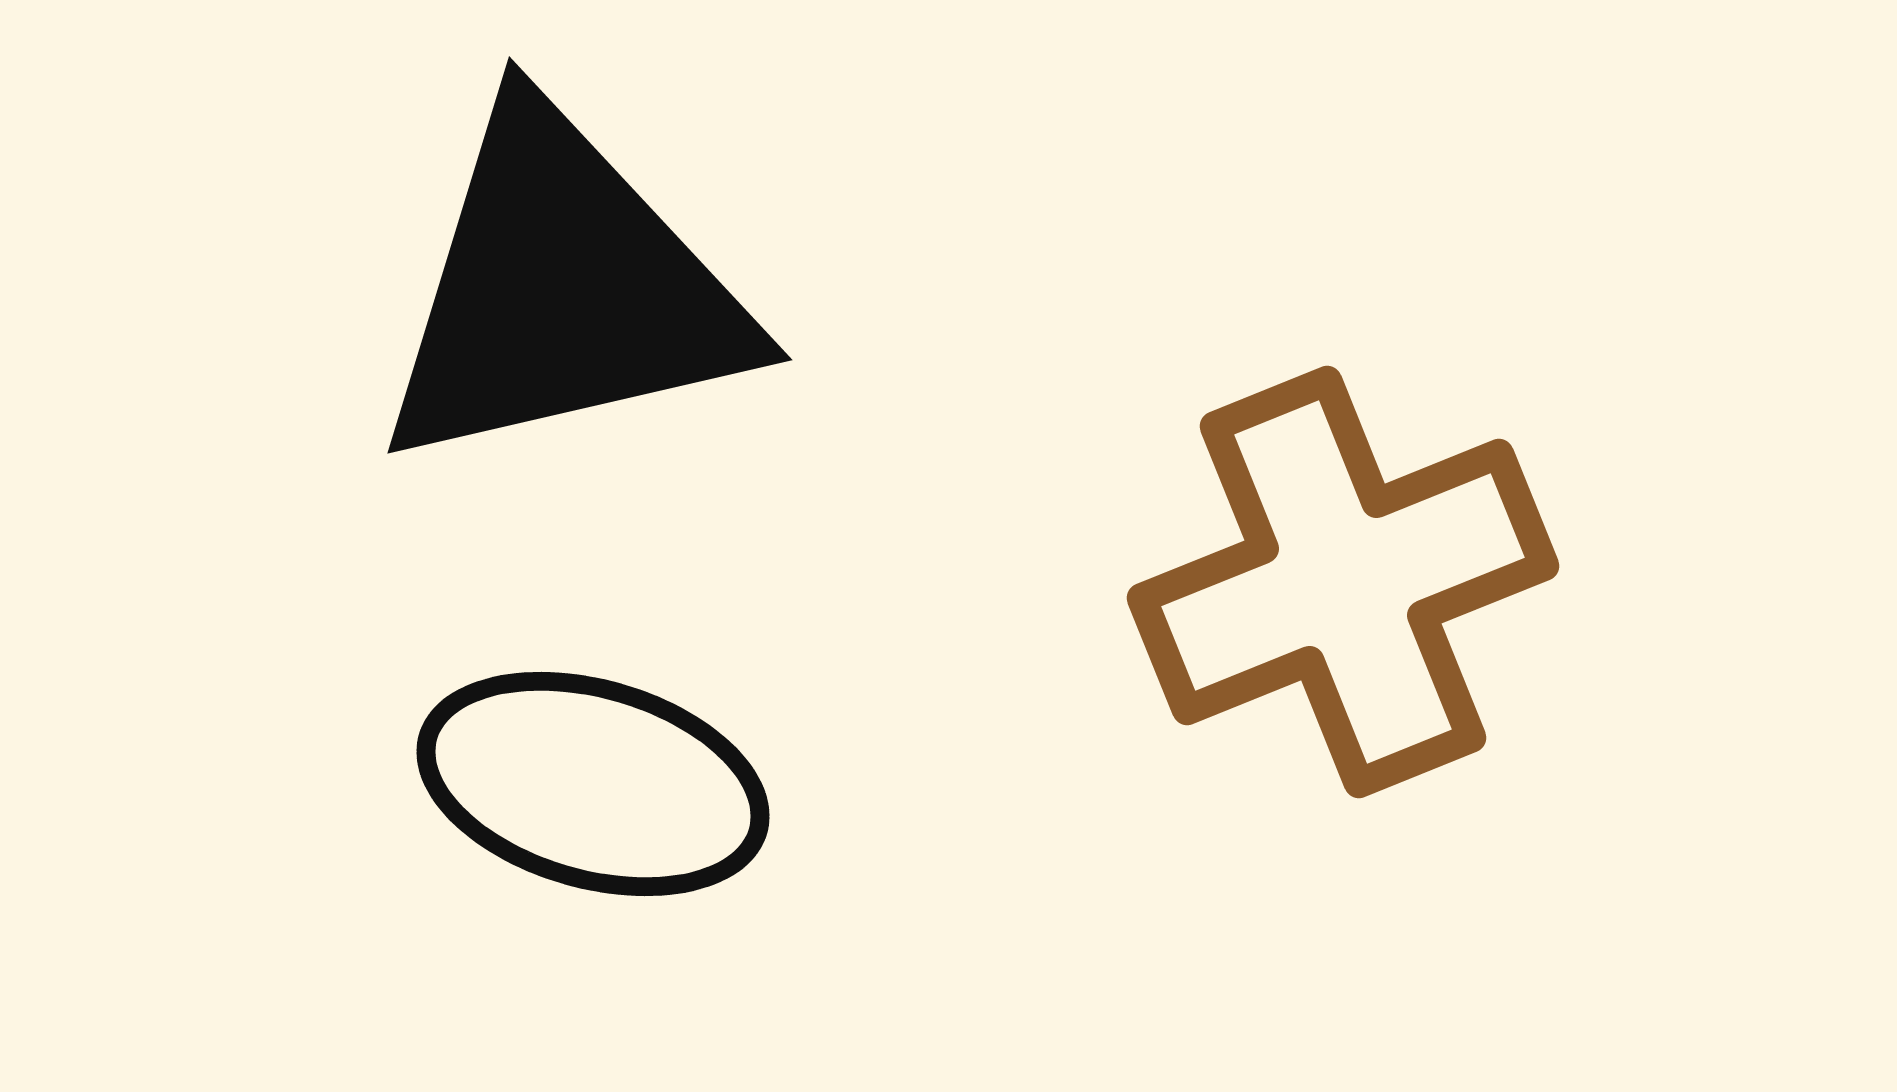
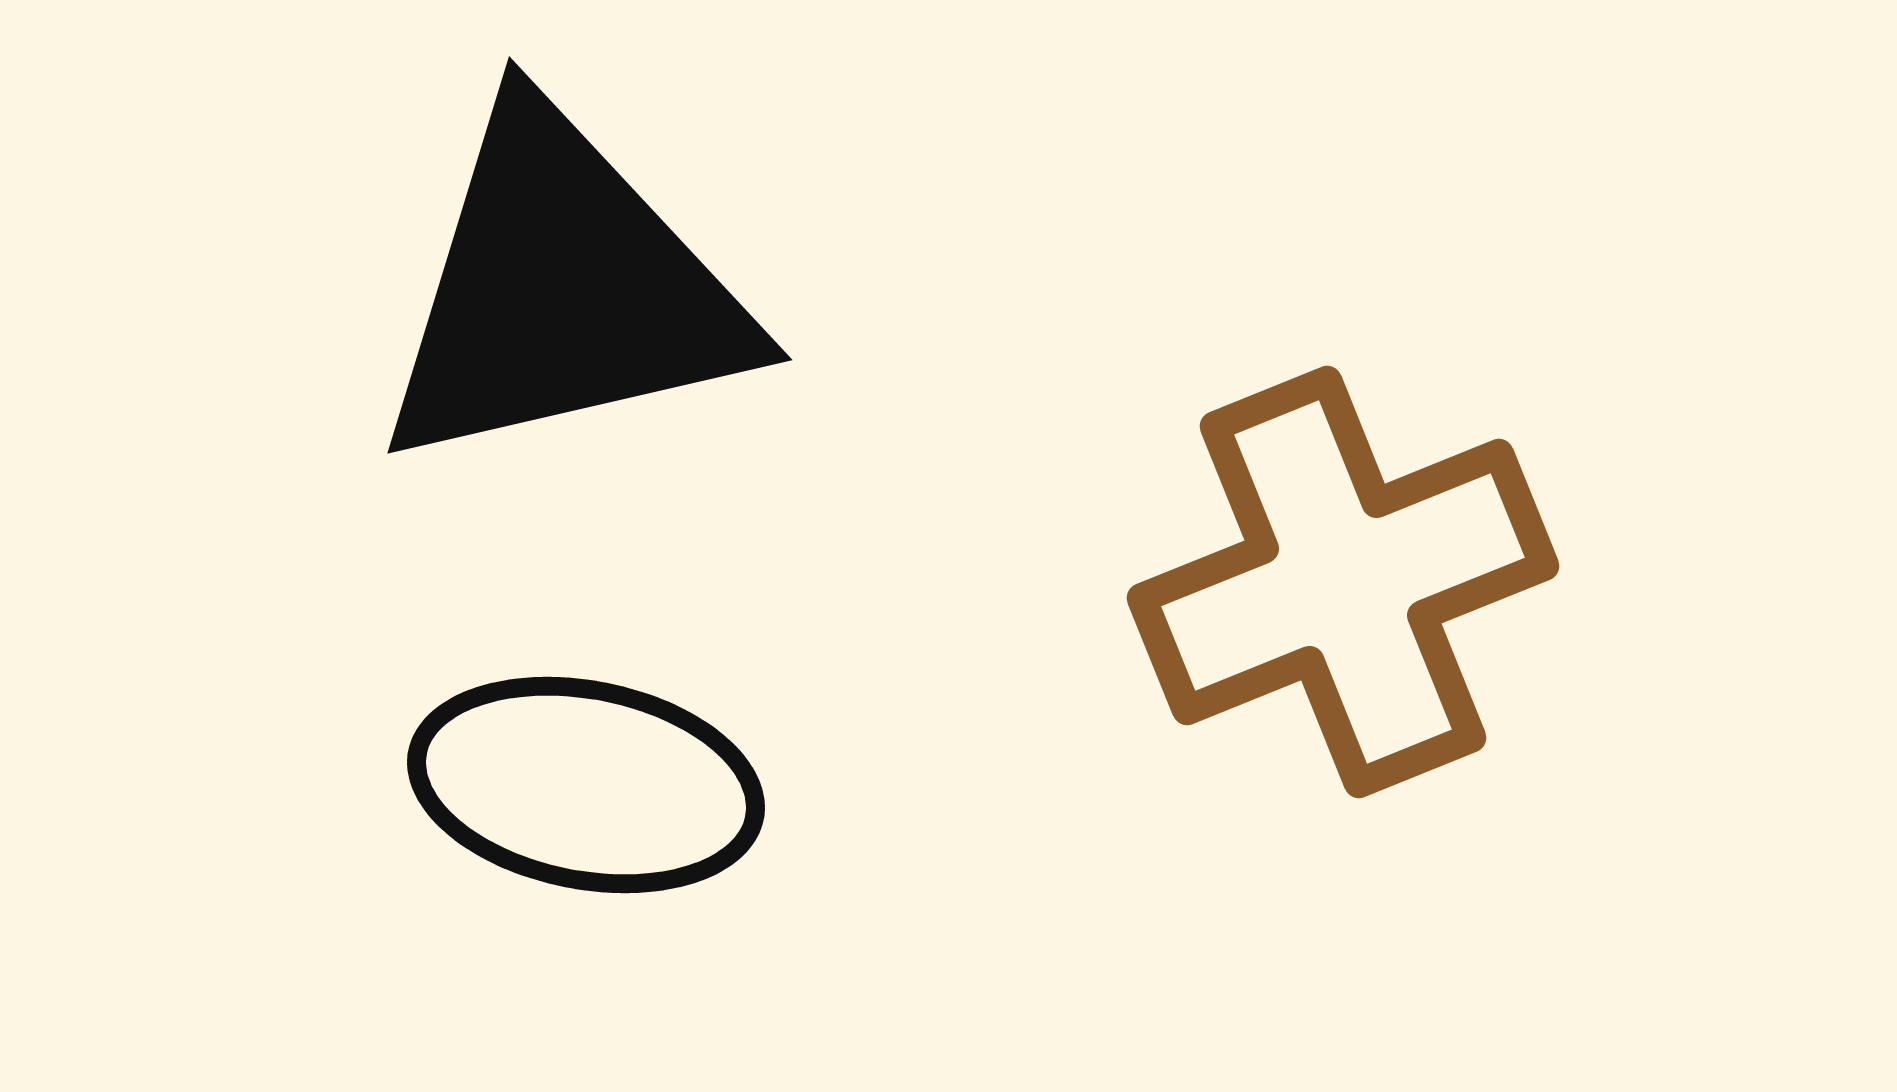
black ellipse: moved 7 px left, 1 px down; rotated 5 degrees counterclockwise
